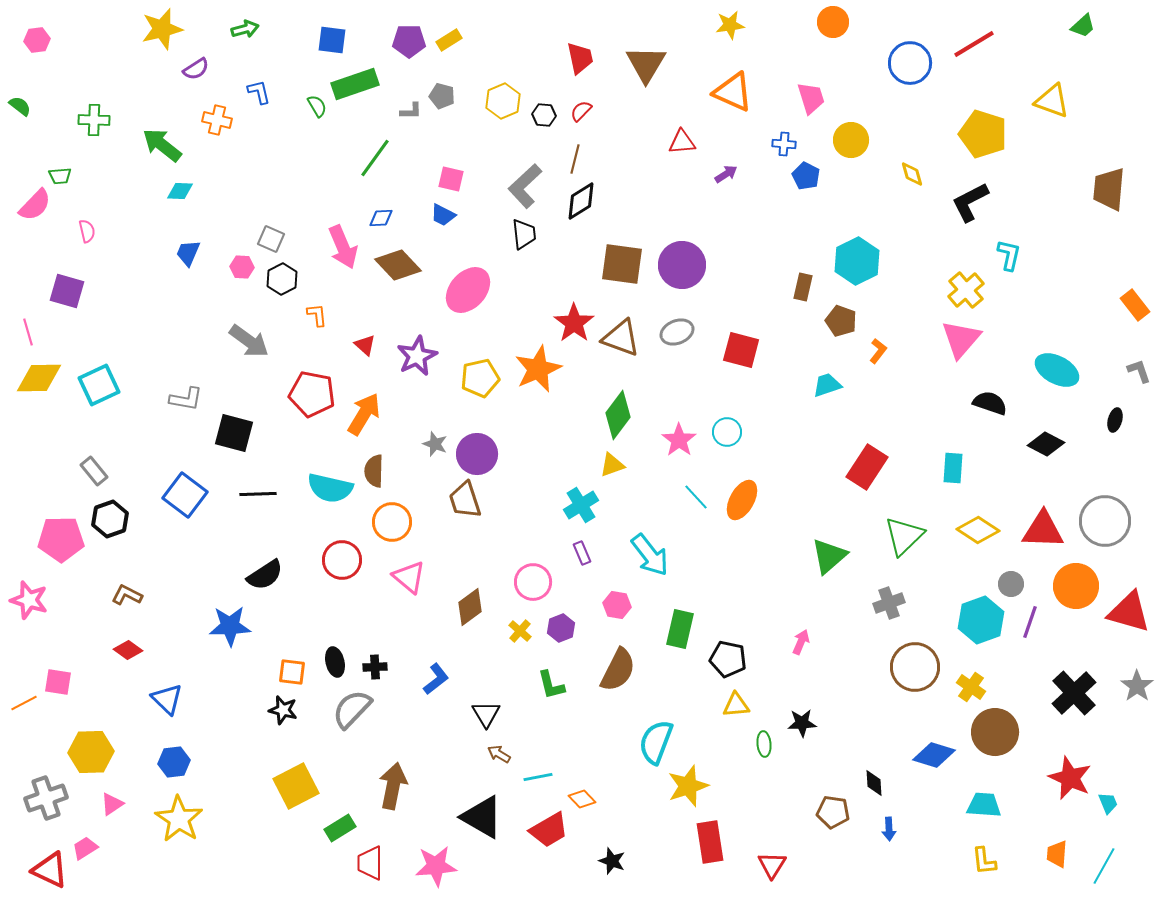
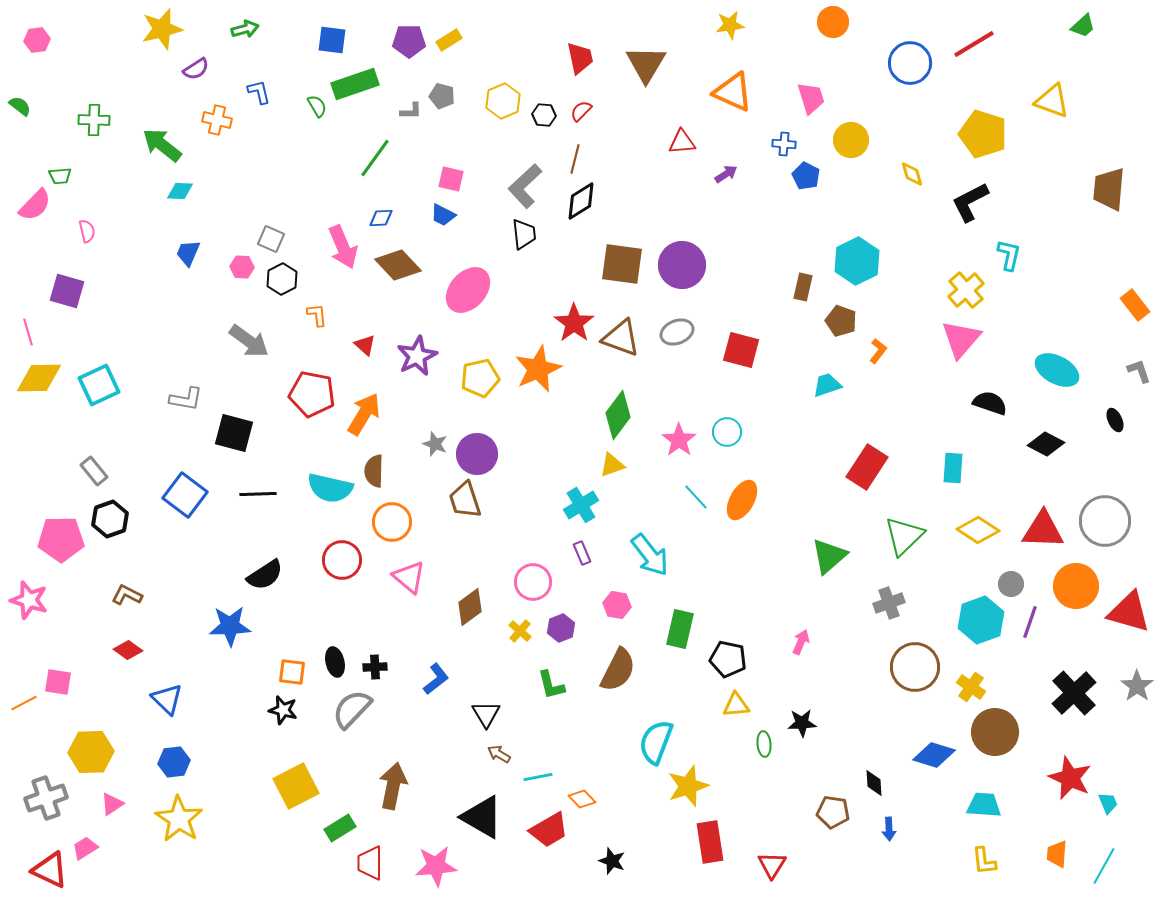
black ellipse at (1115, 420): rotated 40 degrees counterclockwise
